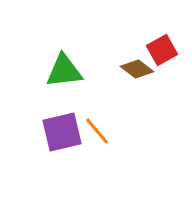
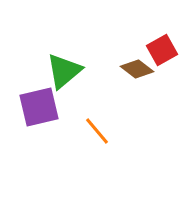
green triangle: rotated 33 degrees counterclockwise
purple square: moved 23 px left, 25 px up
